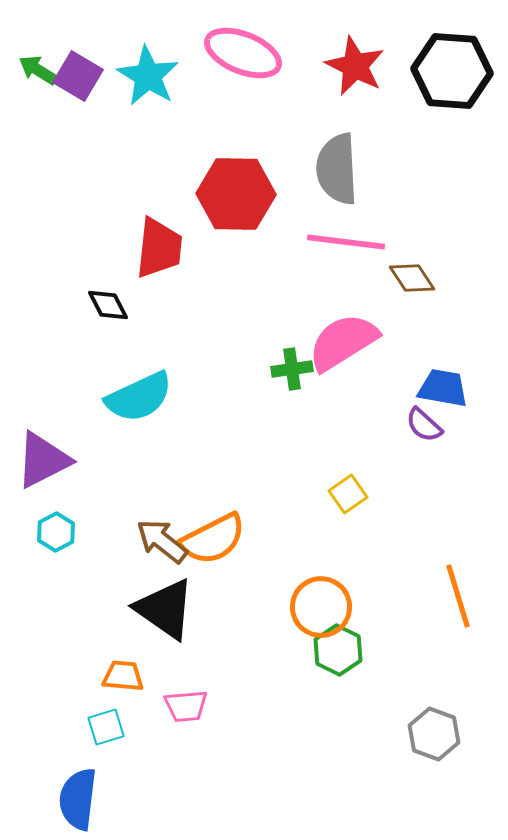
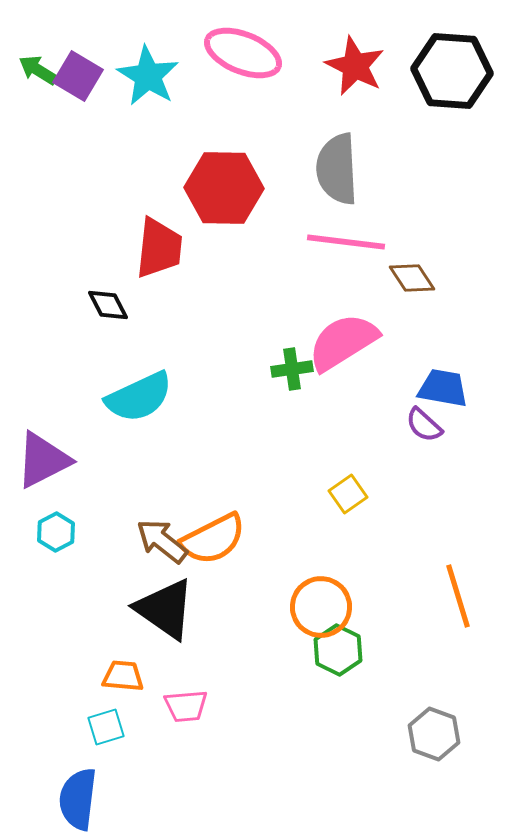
red hexagon: moved 12 px left, 6 px up
